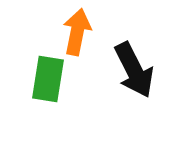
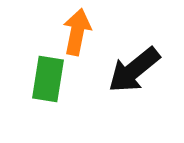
black arrow: rotated 78 degrees clockwise
